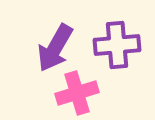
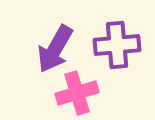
purple arrow: moved 1 px down
